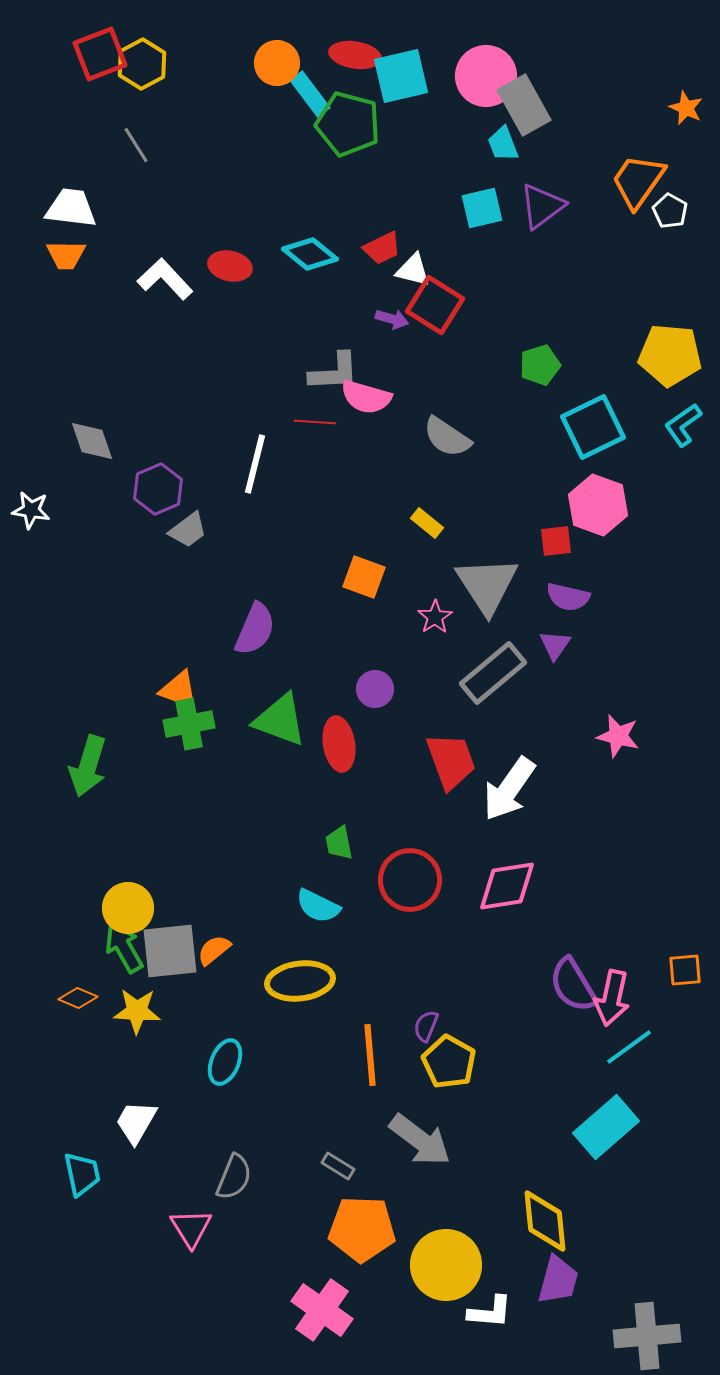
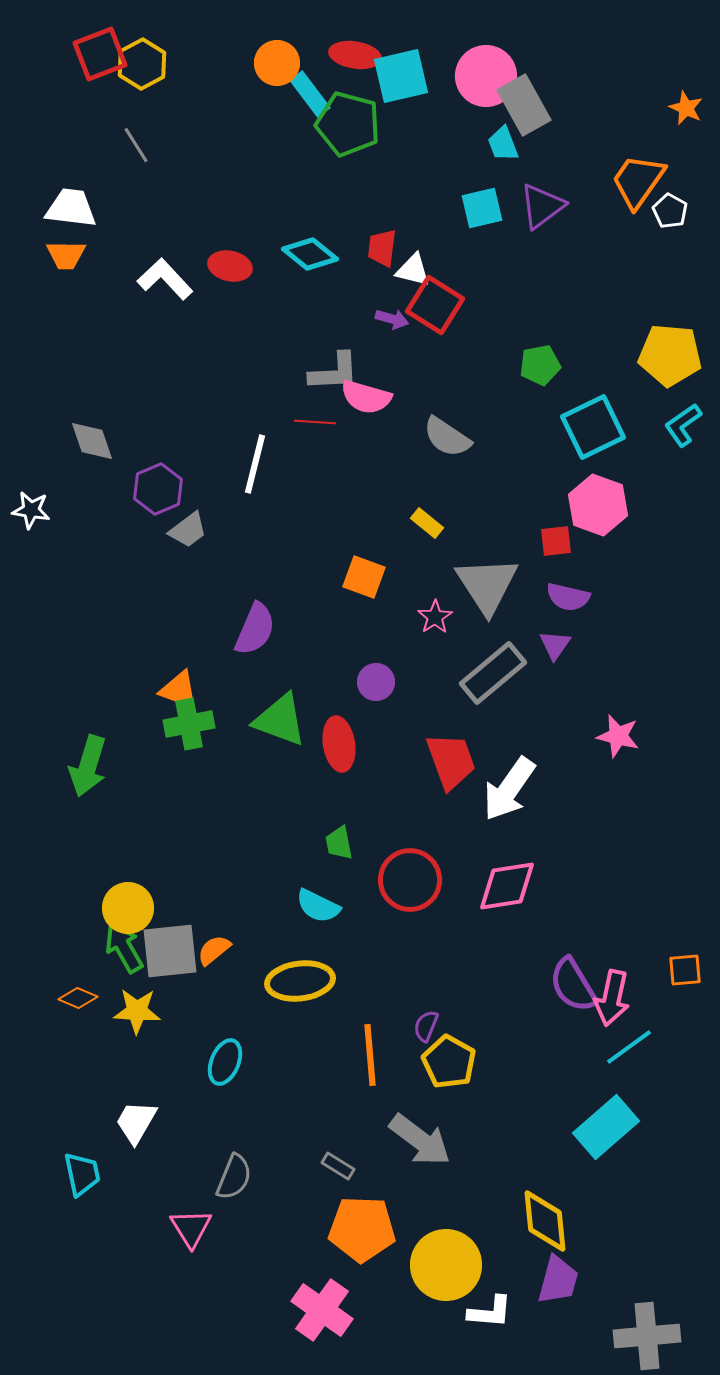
red trapezoid at (382, 248): rotated 123 degrees clockwise
green pentagon at (540, 365): rotated 6 degrees clockwise
purple circle at (375, 689): moved 1 px right, 7 px up
